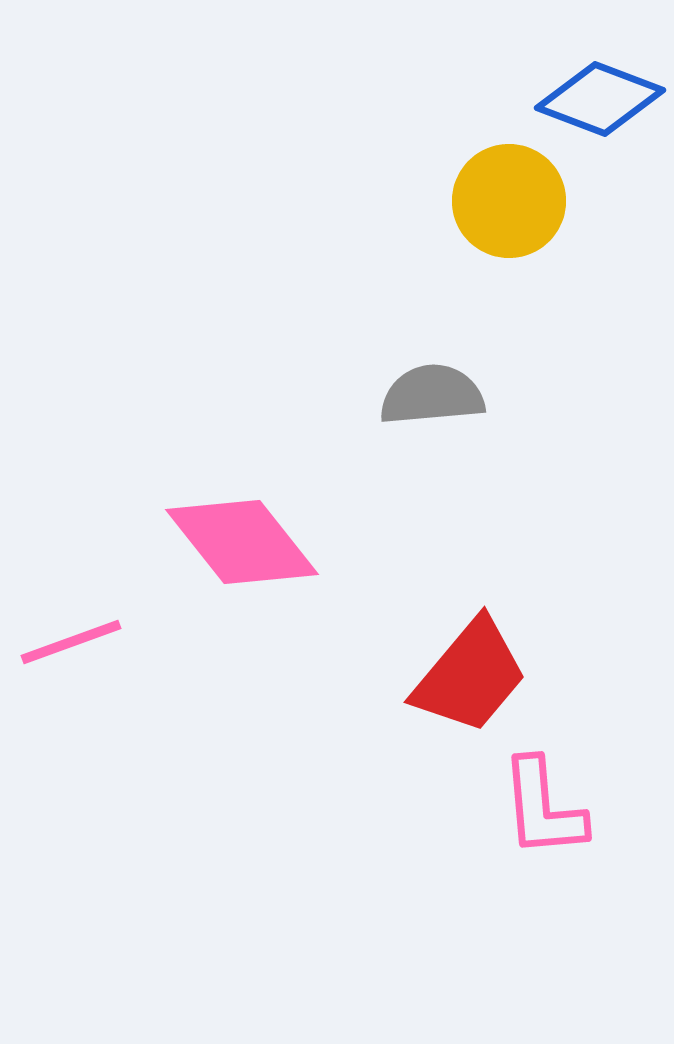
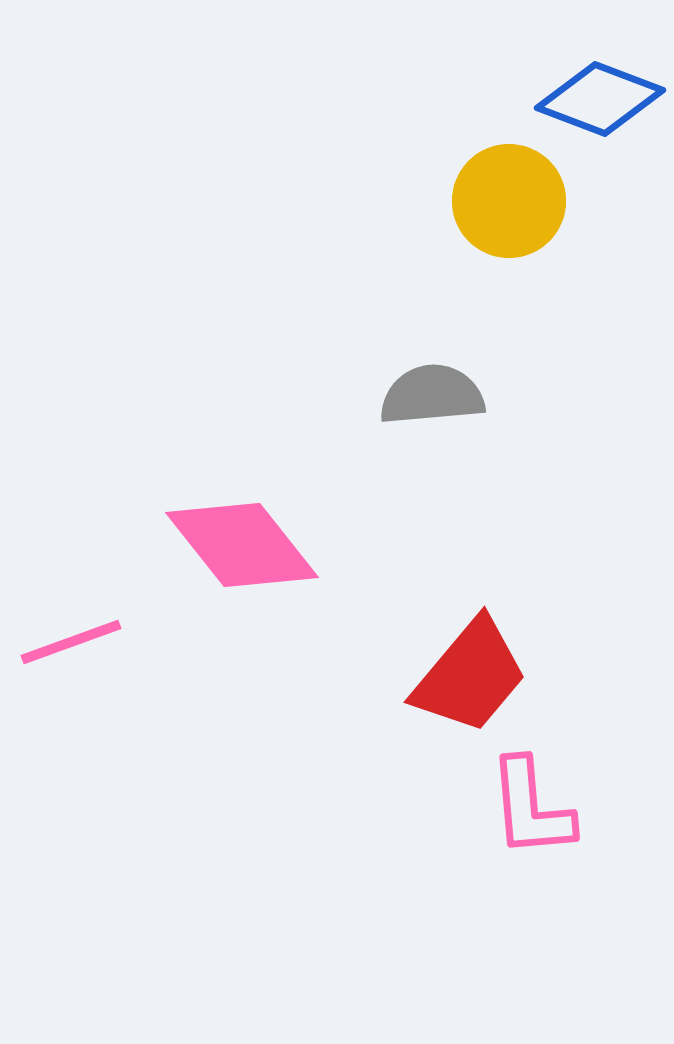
pink diamond: moved 3 px down
pink L-shape: moved 12 px left
